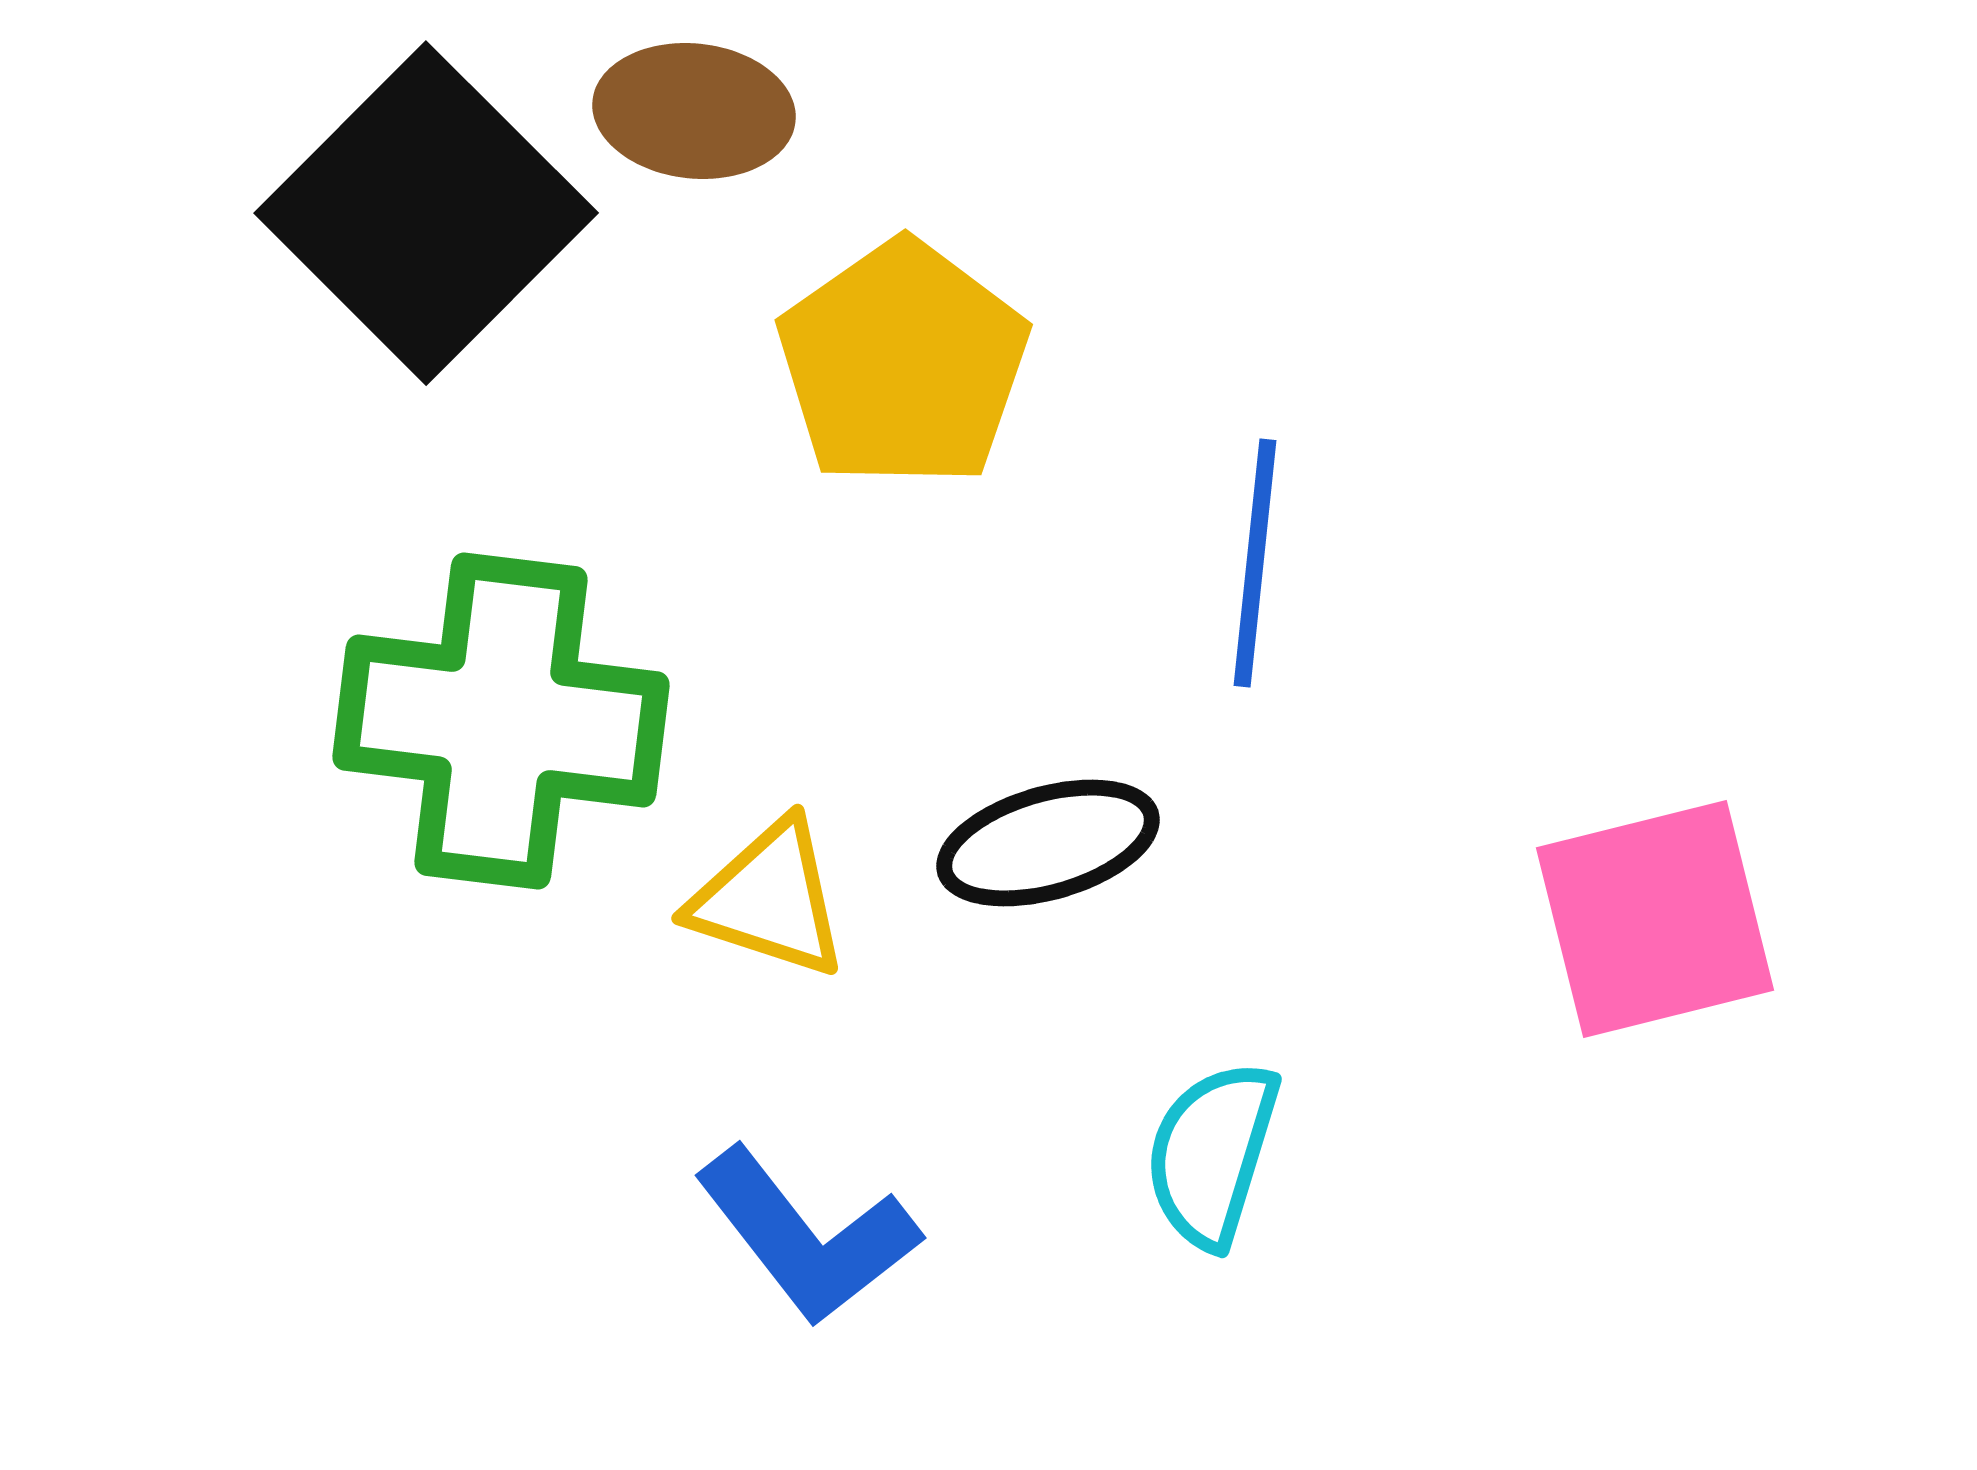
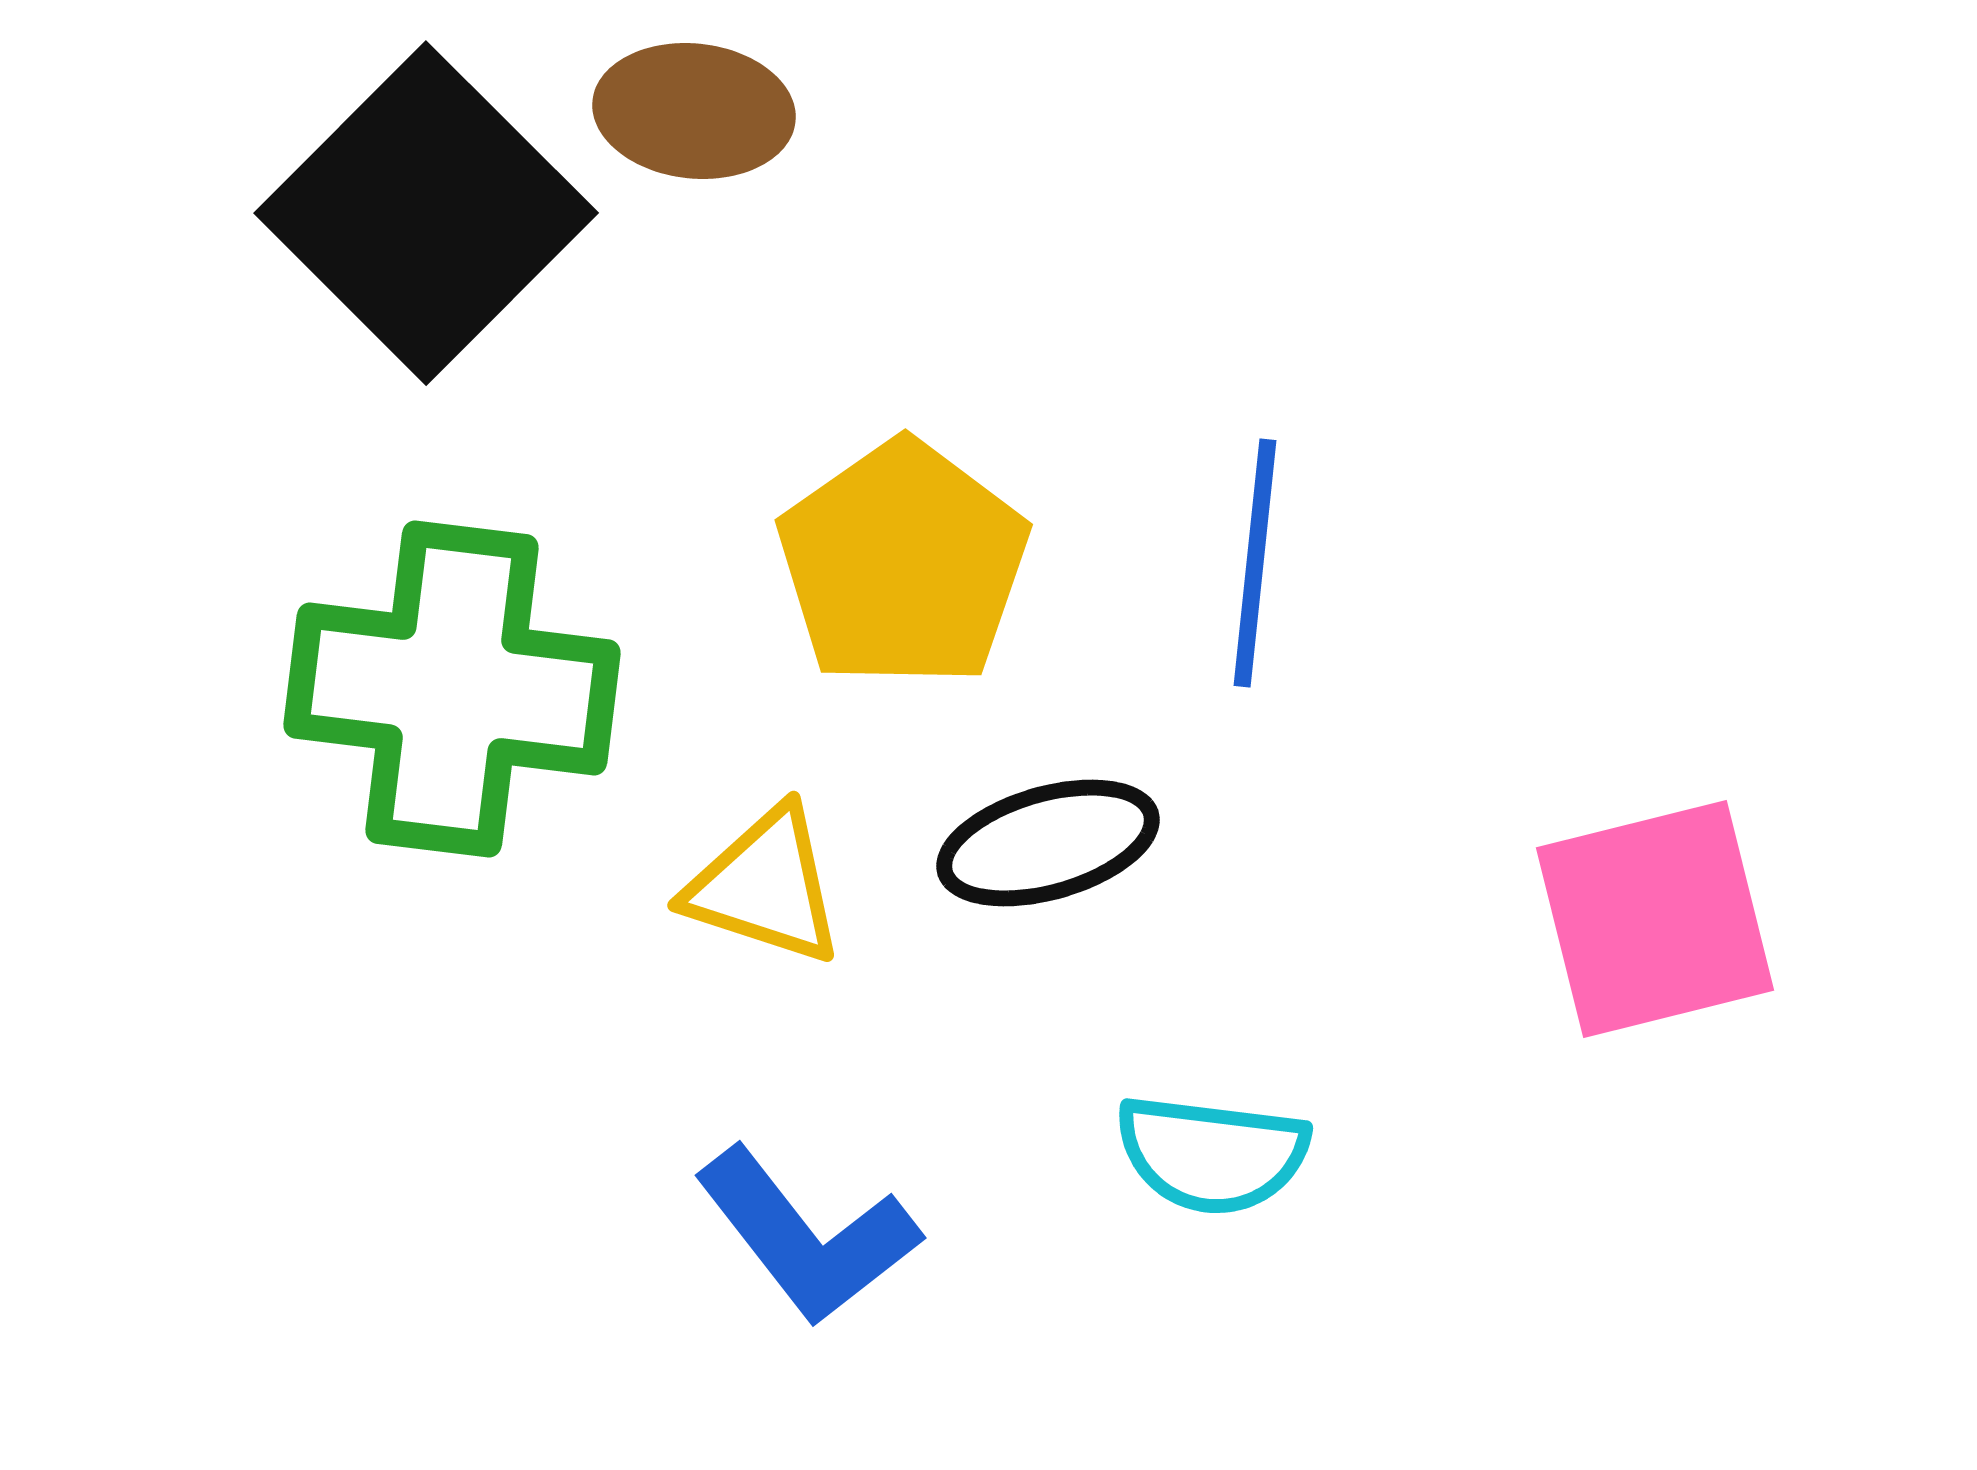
yellow pentagon: moved 200 px down
green cross: moved 49 px left, 32 px up
yellow triangle: moved 4 px left, 13 px up
cyan semicircle: rotated 100 degrees counterclockwise
